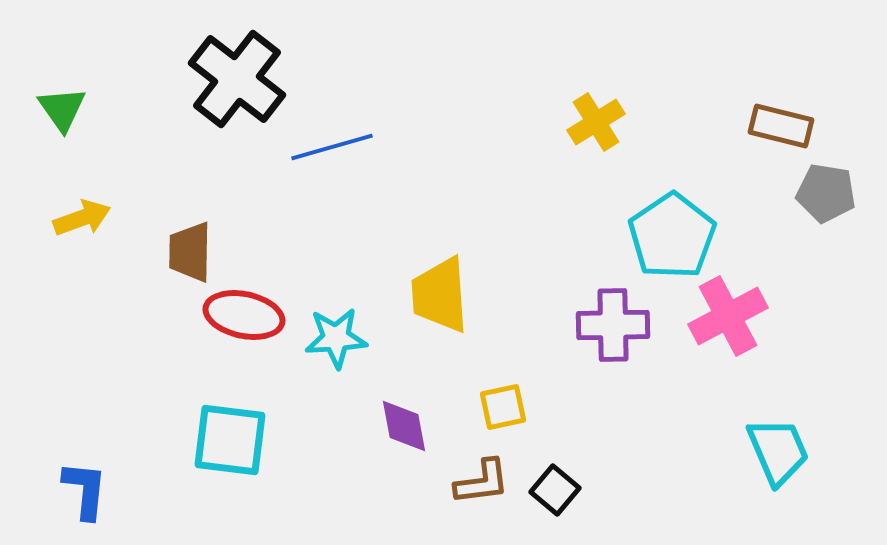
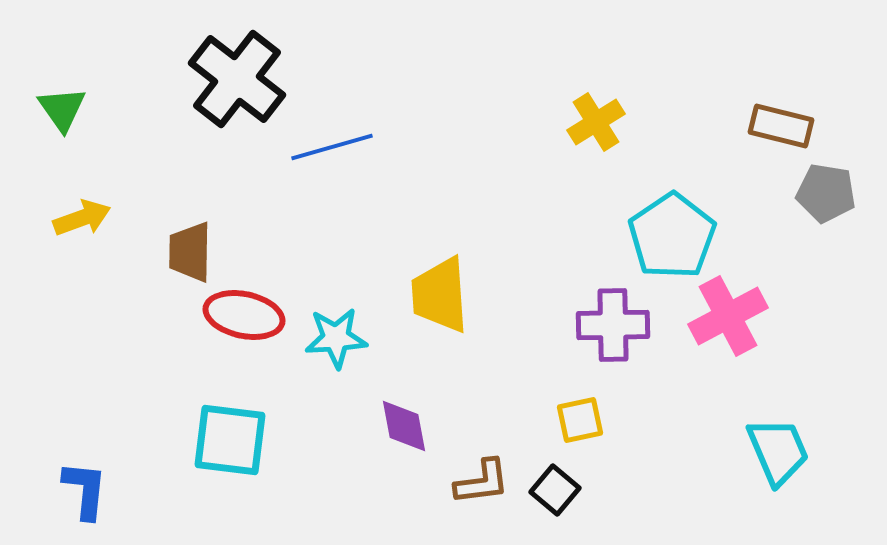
yellow square: moved 77 px right, 13 px down
